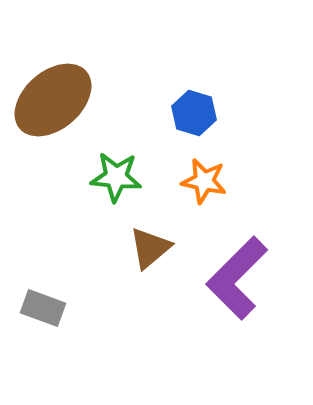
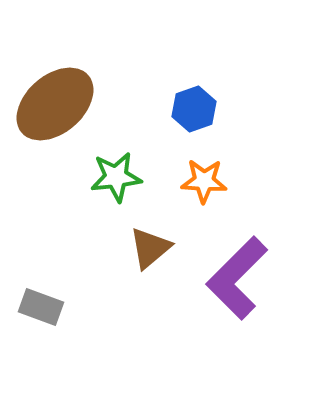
brown ellipse: moved 2 px right, 4 px down
blue hexagon: moved 4 px up; rotated 24 degrees clockwise
green star: rotated 12 degrees counterclockwise
orange star: rotated 9 degrees counterclockwise
gray rectangle: moved 2 px left, 1 px up
